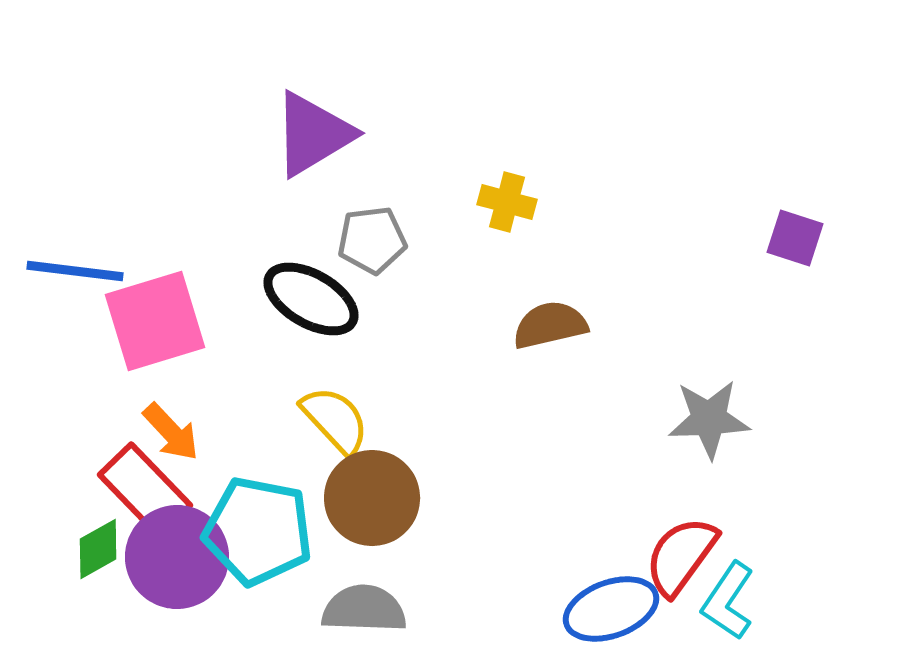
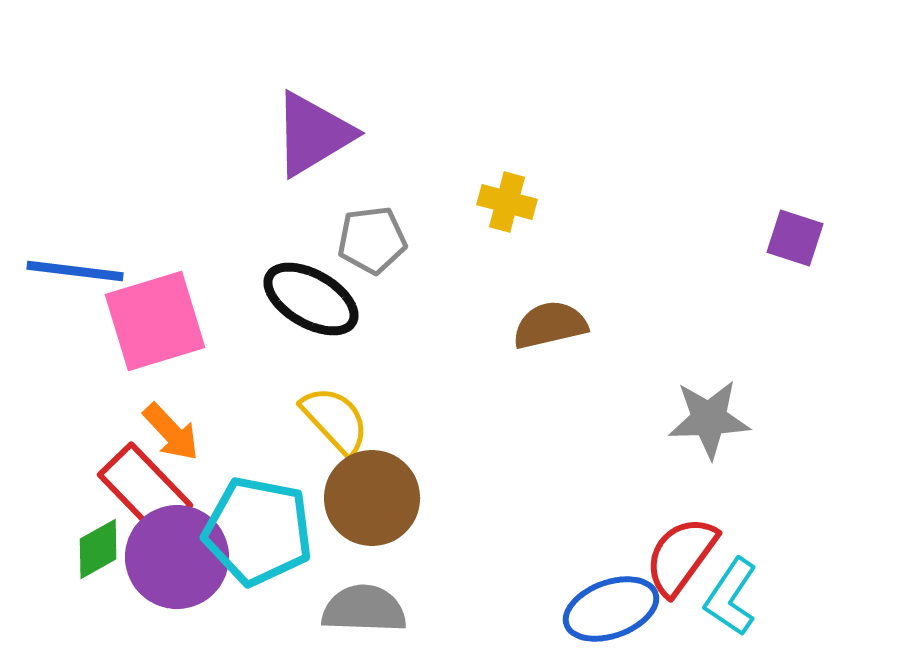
cyan L-shape: moved 3 px right, 4 px up
